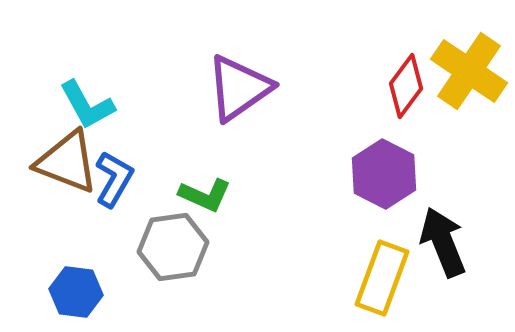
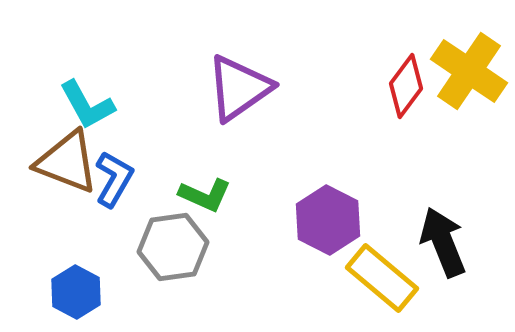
purple hexagon: moved 56 px left, 46 px down
yellow rectangle: rotated 70 degrees counterclockwise
blue hexagon: rotated 21 degrees clockwise
